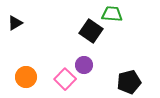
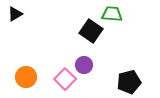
black triangle: moved 9 px up
